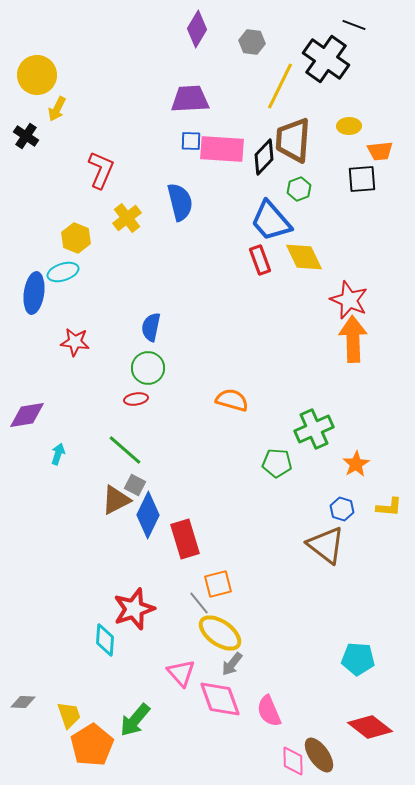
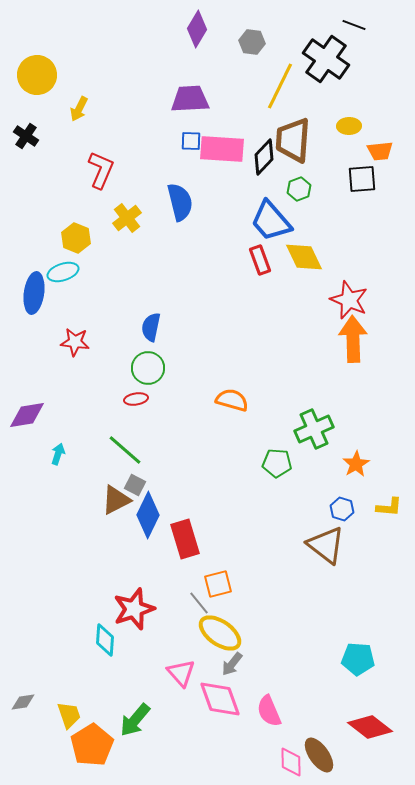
yellow arrow at (57, 109): moved 22 px right
gray diamond at (23, 702): rotated 10 degrees counterclockwise
pink diamond at (293, 761): moved 2 px left, 1 px down
